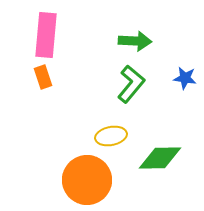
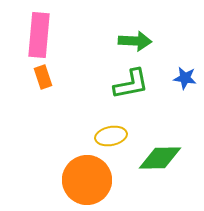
pink rectangle: moved 7 px left
green L-shape: rotated 39 degrees clockwise
